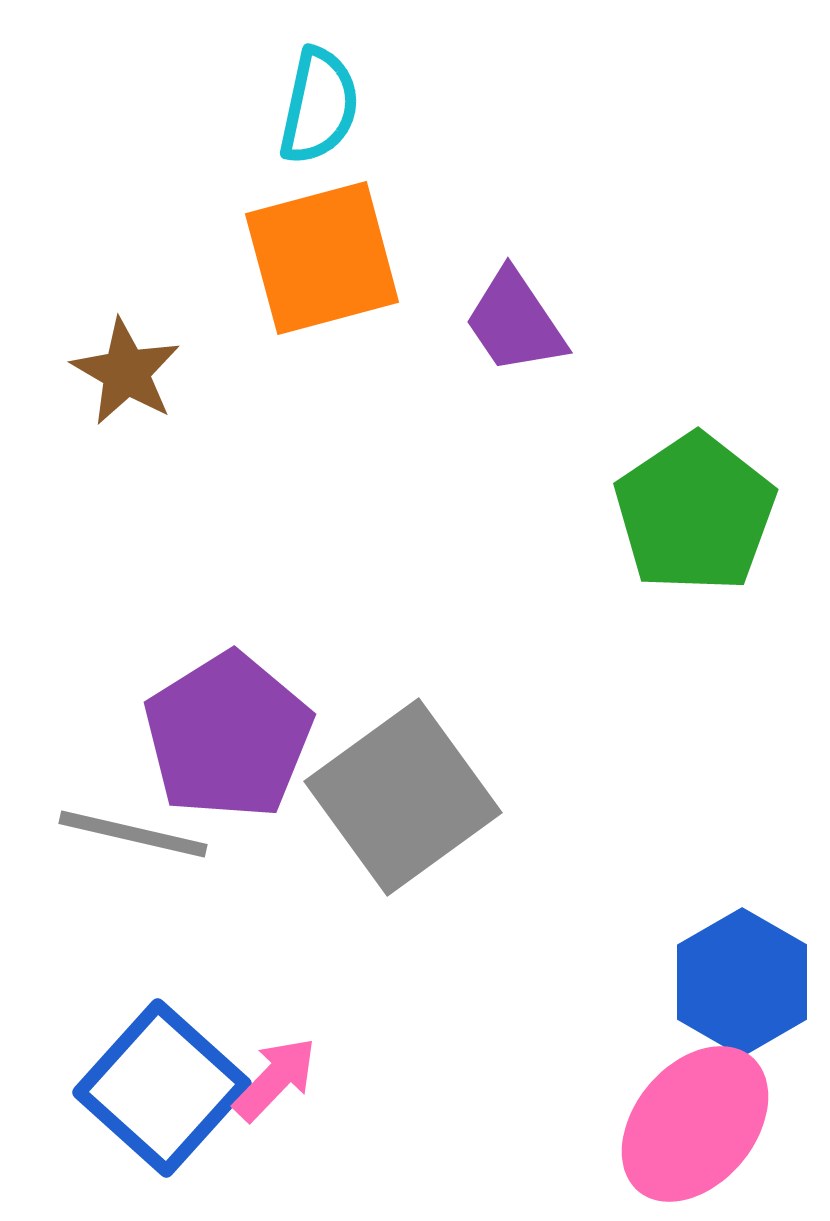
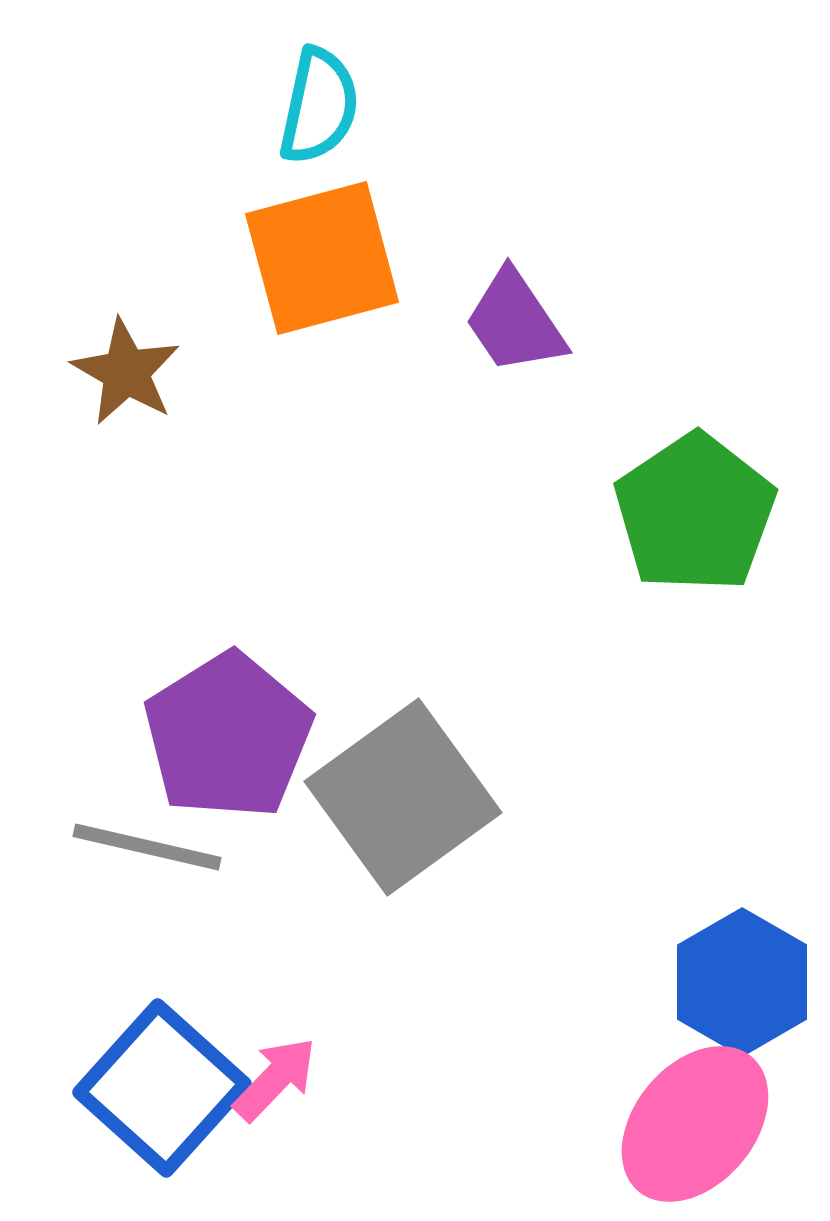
gray line: moved 14 px right, 13 px down
